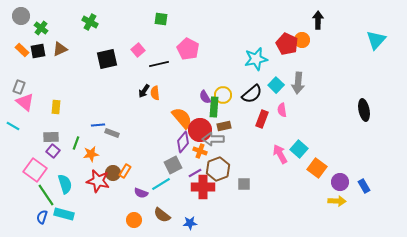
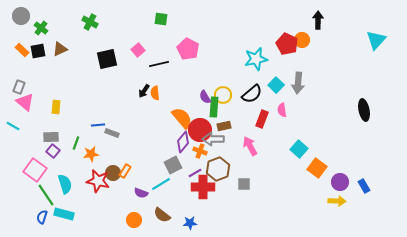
pink arrow at (280, 154): moved 30 px left, 8 px up
